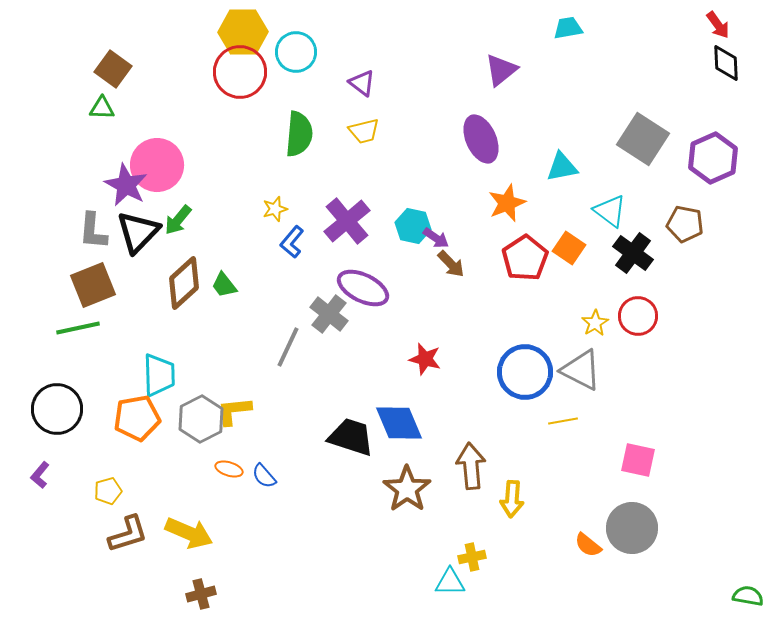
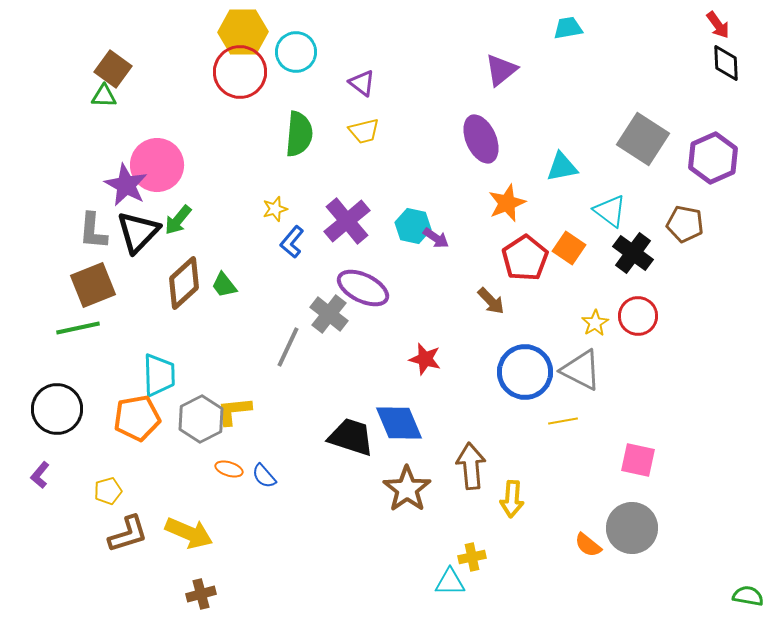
green triangle at (102, 108): moved 2 px right, 12 px up
brown arrow at (451, 264): moved 40 px right, 37 px down
